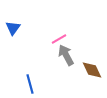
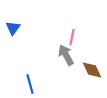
pink line: moved 13 px right, 2 px up; rotated 49 degrees counterclockwise
